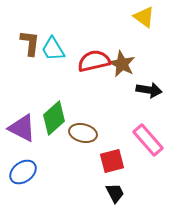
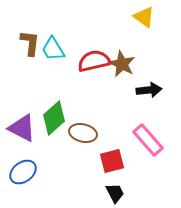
black arrow: rotated 15 degrees counterclockwise
